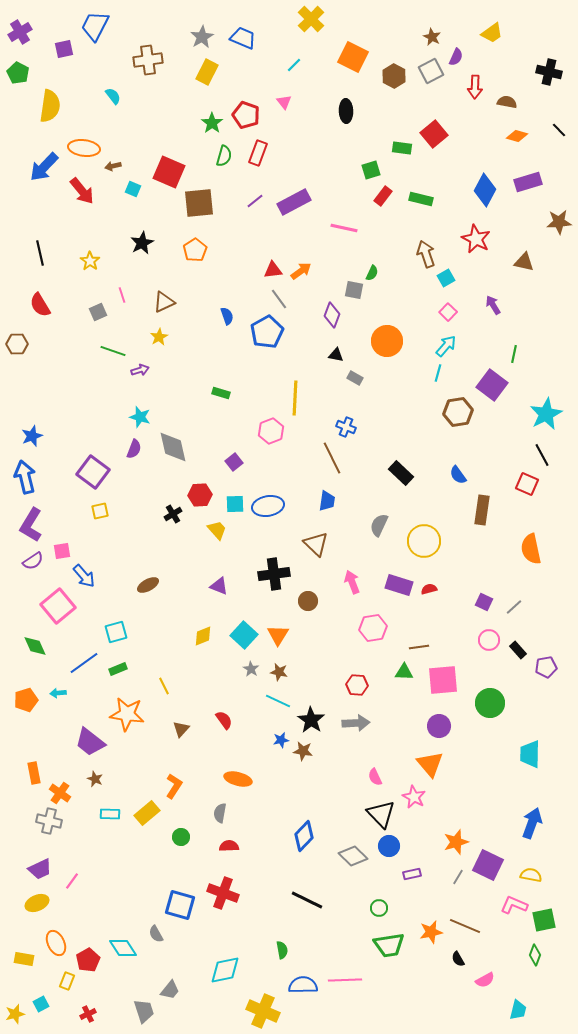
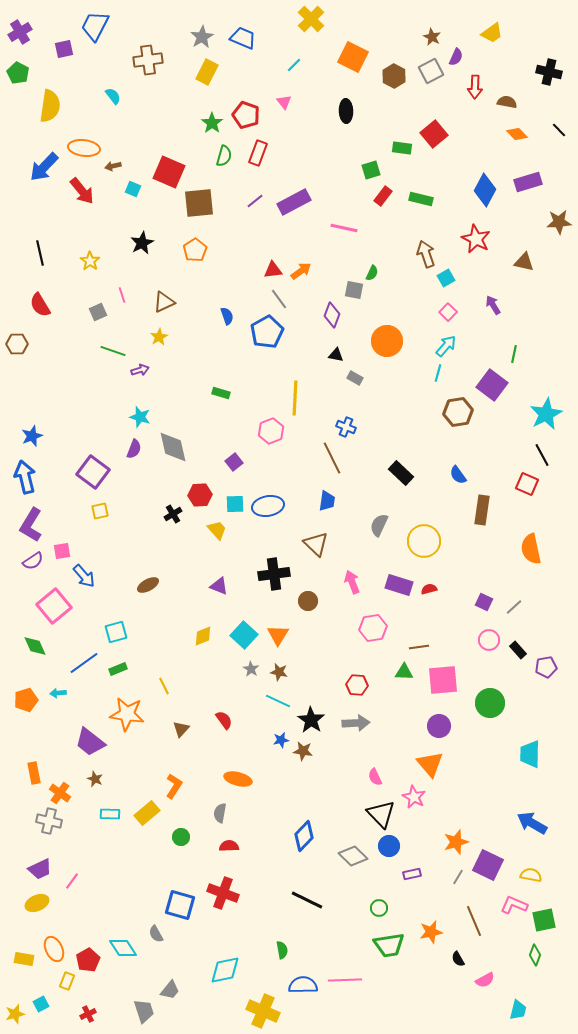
orange diamond at (517, 136): moved 2 px up; rotated 30 degrees clockwise
pink square at (58, 606): moved 4 px left
blue arrow at (532, 823): rotated 80 degrees counterclockwise
brown line at (465, 926): moved 9 px right, 5 px up; rotated 44 degrees clockwise
orange ellipse at (56, 943): moved 2 px left, 6 px down
